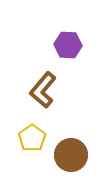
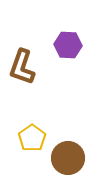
brown L-shape: moved 21 px left, 23 px up; rotated 21 degrees counterclockwise
brown circle: moved 3 px left, 3 px down
